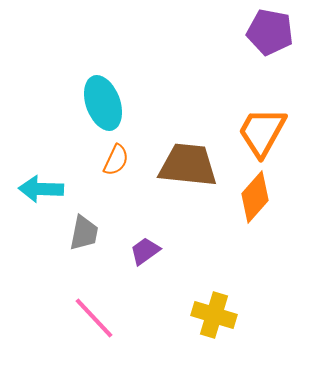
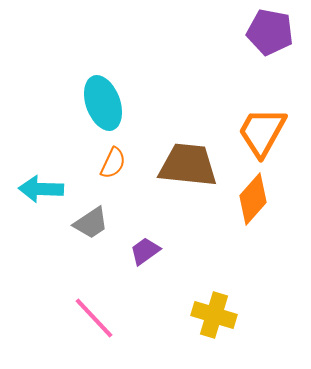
orange semicircle: moved 3 px left, 3 px down
orange diamond: moved 2 px left, 2 px down
gray trapezoid: moved 7 px right, 10 px up; rotated 45 degrees clockwise
